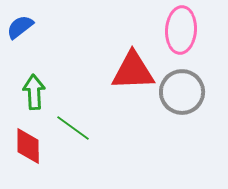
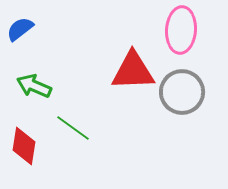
blue semicircle: moved 2 px down
green arrow: moved 6 px up; rotated 64 degrees counterclockwise
red diamond: moved 4 px left; rotated 9 degrees clockwise
